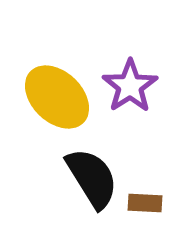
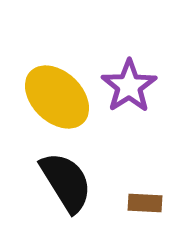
purple star: moved 1 px left
black semicircle: moved 26 px left, 4 px down
